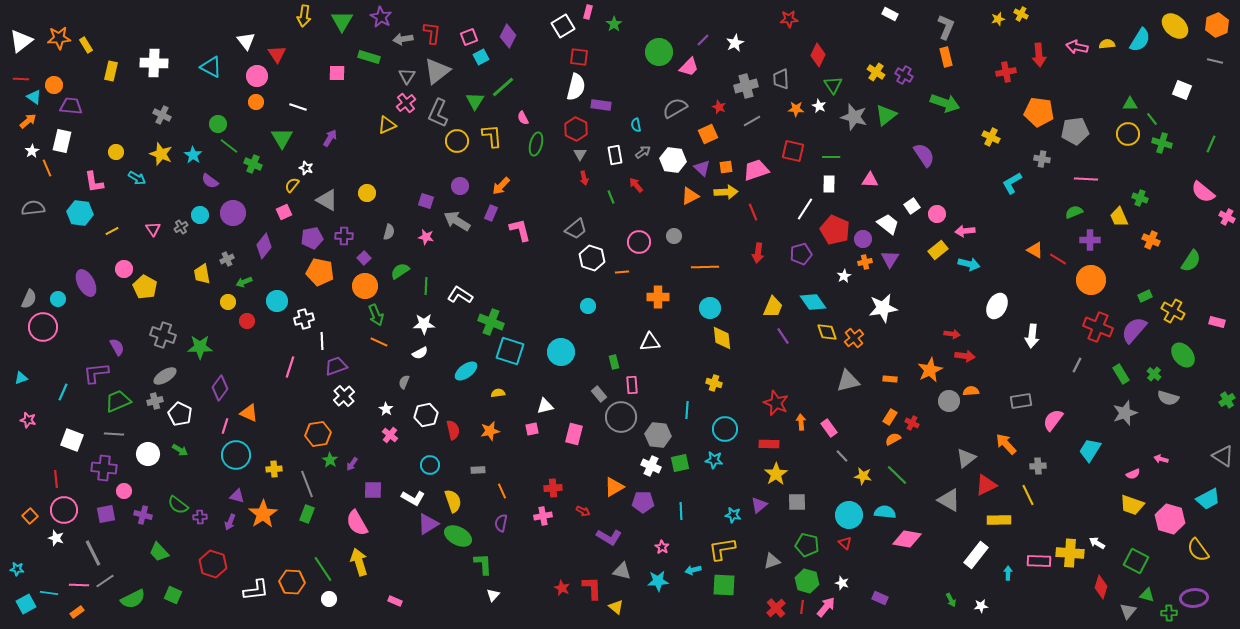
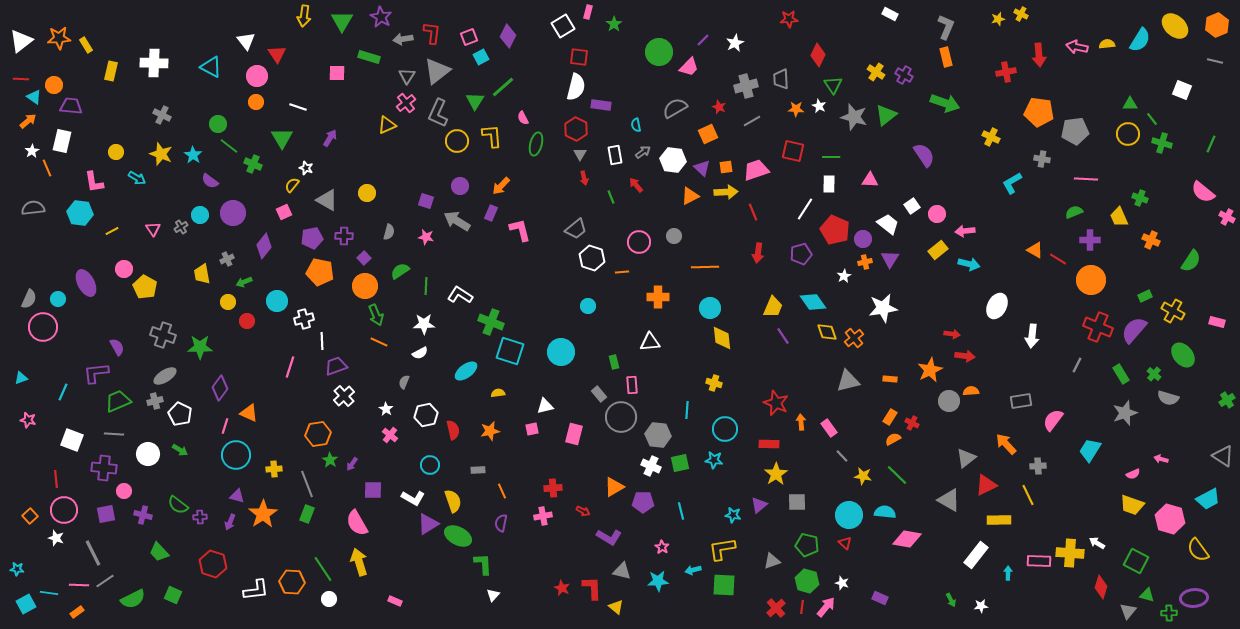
cyan line at (681, 511): rotated 12 degrees counterclockwise
